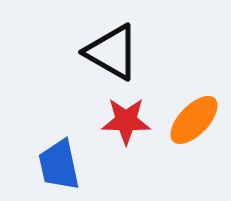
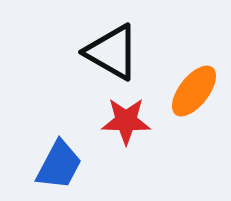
orange ellipse: moved 29 px up; rotated 6 degrees counterclockwise
blue trapezoid: rotated 140 degrees counterclockwise
